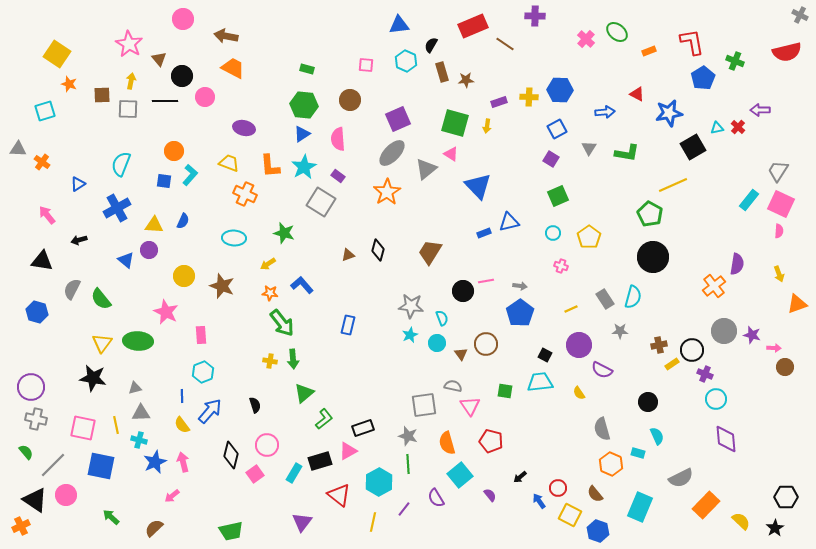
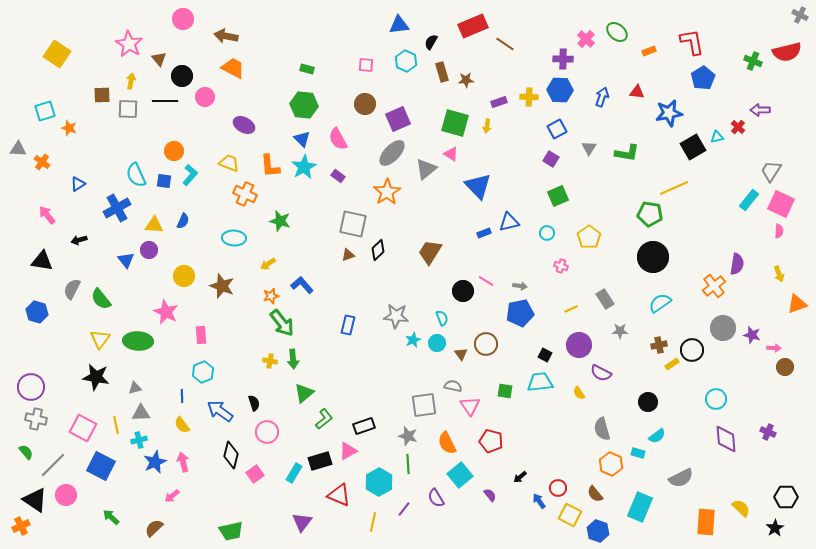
purple cross at (535, 16): moved 28 px right, 43 px down
black semicircle at (431, 45): moved 3 px up
green cross at (735, 61): moved 18 px right
orange star at (69, 84): moved 44 px down
red triangle at (637, 94): moved 2 px up; rotated 21 degrees counterclockwise
brown circle at (350, 100): moved 15 px right, 4 px down
blue arrow at (605, 112): moved 3 px left, 15 px up; rotated 66 degrees counterclockwise
purple ellipse at (244, 128): moved 3 px up; rotated 15 degrees clockwise
cyan triangle at (717, 128): moved 9 px down
blue triangle at (302, 134): moved 5 px down; rotated 42 degrees counterclockwise
pink semicircle at (338, 139): rotated 25 degrees counterclockwise
cyan semicircle at (121, 164): moved 15 px right, 11 px down; rotated 45 degrees counterclockwise
gray trapezoid at (778, 171): moved 7 px left
yellow line at (673, 185): moved 1 px right, 3 px down
gray square at (321, 202): moved 32 px right, 22 px down; rotated 20 degrees counterclockwise
green pentagon at (650, 214): rotated 20 degrees counterclockwise
green star at (284, 233): moved 4 px left, 12 px up
cyan circle at (553, 233): moved 6 px left
black diamond at (378, 250): rotated 30 degrees clockwise
blue triangle at (126, 260): rotated 12 degrees clockwise
pink line at (486, 281): rotated 42 degrees clockwise
orange star at (270, 293): moved 1 px right, 3 px down; rotated 21 degrees counterclockwise
cyan semicircle at (633, 297): moved 27 px right, 6 px down; rotated 140 degrees counterclockwise
gray star at (411, 306): moved 15 px left, 10 px down
blue pentagon at (520, 313): rotated 24 degrees clockwise
gray circle at (724, 331): moved 1 px left, 3 px up
cyan star at (410, 335): moved 3 px right, 5 px down
yellow triangle at (102, 343): moved 2 px left, 4 px up
purple semicircle at (602, 370): moved 1 px left, 3 px down
purple cross at (705, 374): moved 63 px right, 58 px down
black star at (93, 378): moved 3 px right, 1 px up
black semicircle at (255, 405): moved 1 px left, 2 px up
blue arrow at (210, 411): moved 10 px right; rotated 96 degrees counterclockwise
pink square at (83, 428): rotated 16 degrees clockwise
black rectangle at (363, 428): moved 1 px right, 2 px up
cyan semicircle at (657, 436): rotated 78 degrees clockwise
cyan cross at (139, 440): rotated 28 degrees counterclockwise
orange semicircle at (447, 443): rotated 10 degrees counterclockwise
pink circle at (267, 445): moved 13 px up
blue square at (101, 466): rotated 16 degrees clockwise
red triangle at (339, 495): rotated 15 degrees counterclockwise
orange rectangle at (706, 505): moved 17 px down; rotated 40 degrees counterclockwise
yellow semicircle at (741, 521): moved 13 px up
